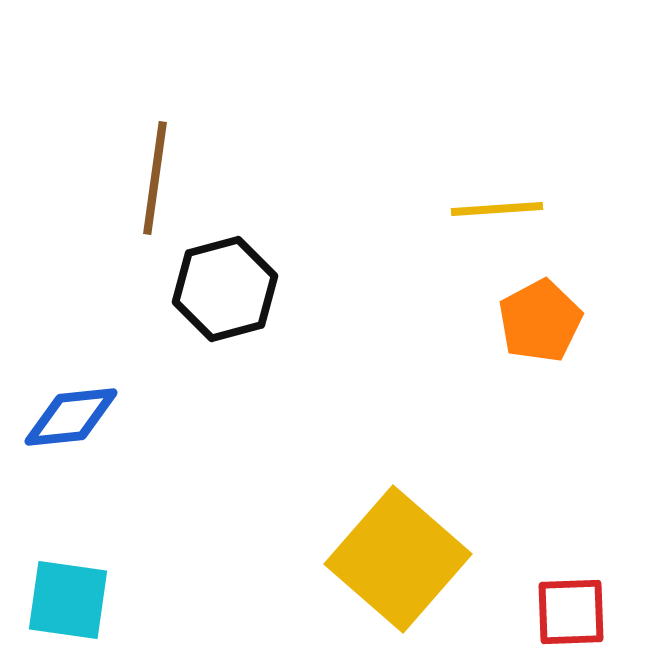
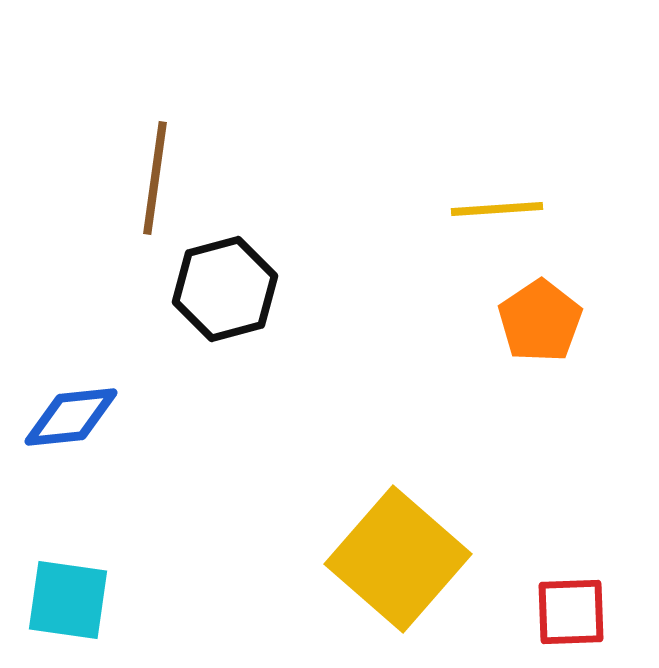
orange pentagon: rotated 6 degrees counterclockwise
